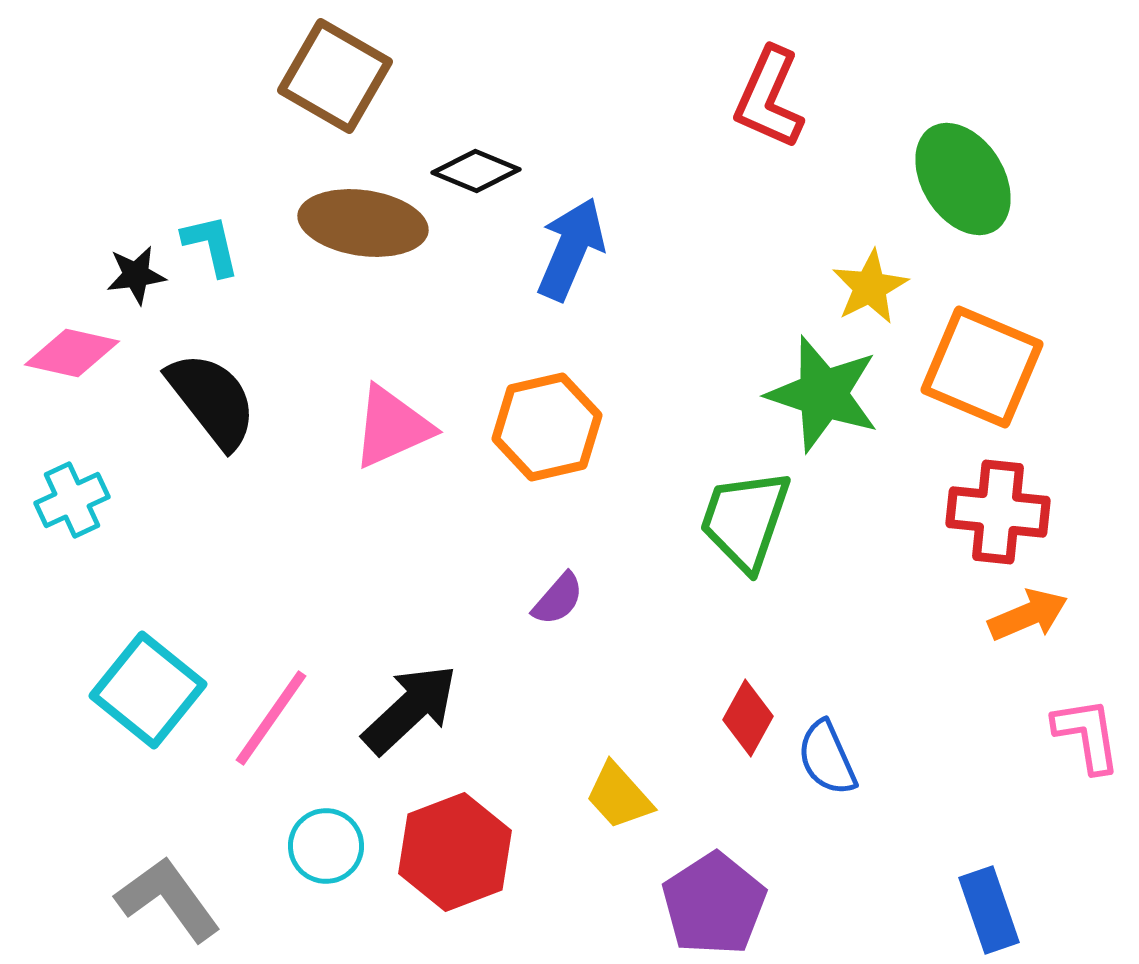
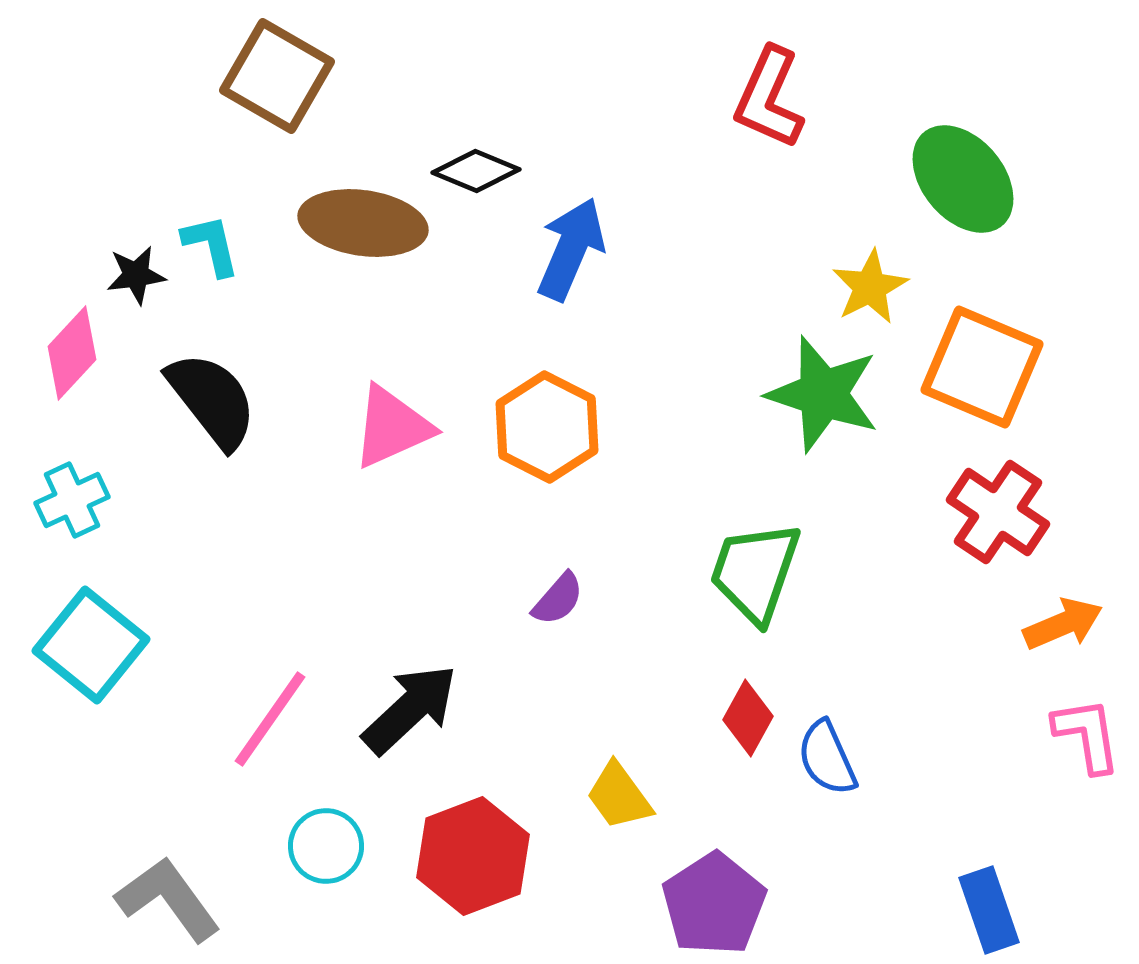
brown square: moved 58 px left
green ellipse: rotated 8 degrees counterclockwise
pink diamond: rotated 60 degrees counterclockwise
orange hexagon: rotated 20 degrees counterclockwise
red cross: rotated 28 degrees clockwise
green trapezoid: moved 10 px right, 52 px down
orange arrow: moved 35 px right, 9 px down
cyan square: moved 57 px left, 45 px up
pink line: moved 1 px left, 1 px down
yellow trapezoid: rotated 6 degrees clockwise
red hexagon: moved 18 px right, 4 px down
